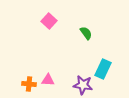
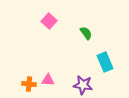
cyan rectangle: moved 2 px right, 7 px up; rotated 48 degrees counterclockwise
